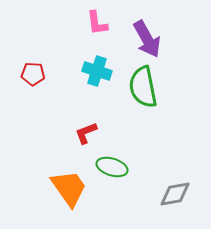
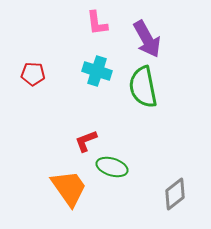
red L-shape: moved 8 px down
gray diamond: rotated 28 degrees counterclockwise
